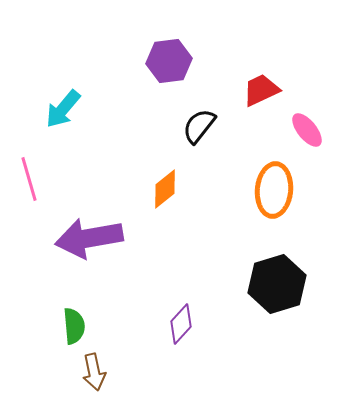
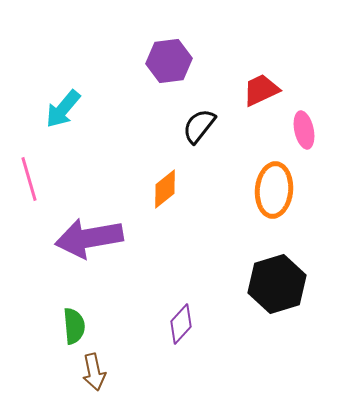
pink ellipse: moved 3 px left; rotated 27 degrees clockwise
